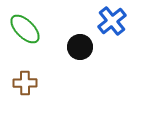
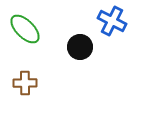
blue cross: rotated 24 degrees counterclockwise
